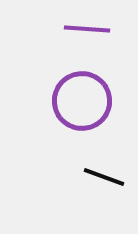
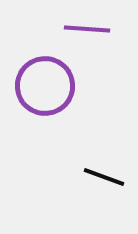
purple circle: moved 37 px left, 15 px up
